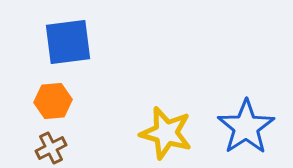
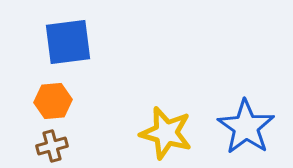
blue star: rotated 4 degrees counterclockwise
brown cross: moved 1 px right, 2 px up; rotated 12 degrees clockwise
